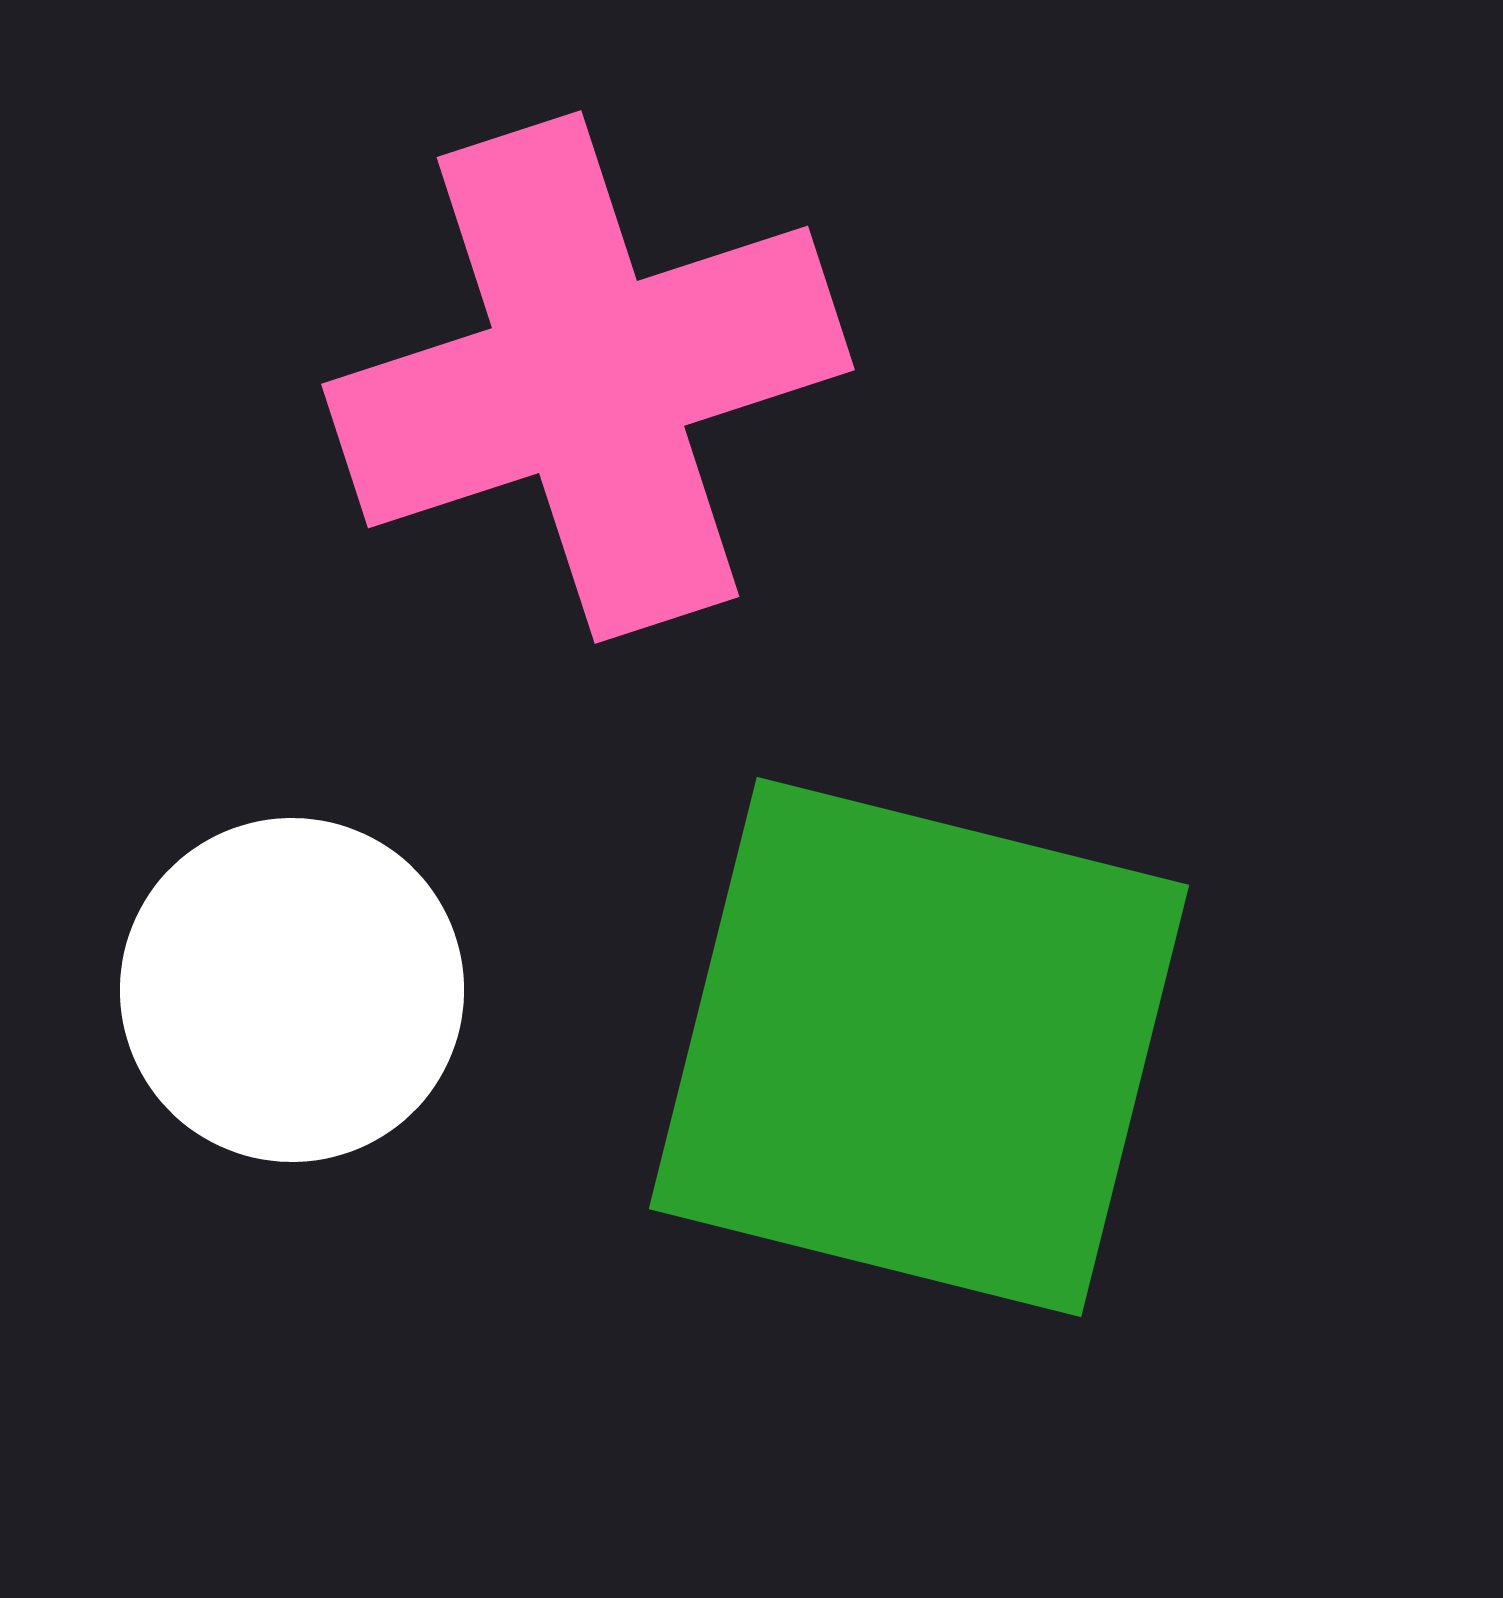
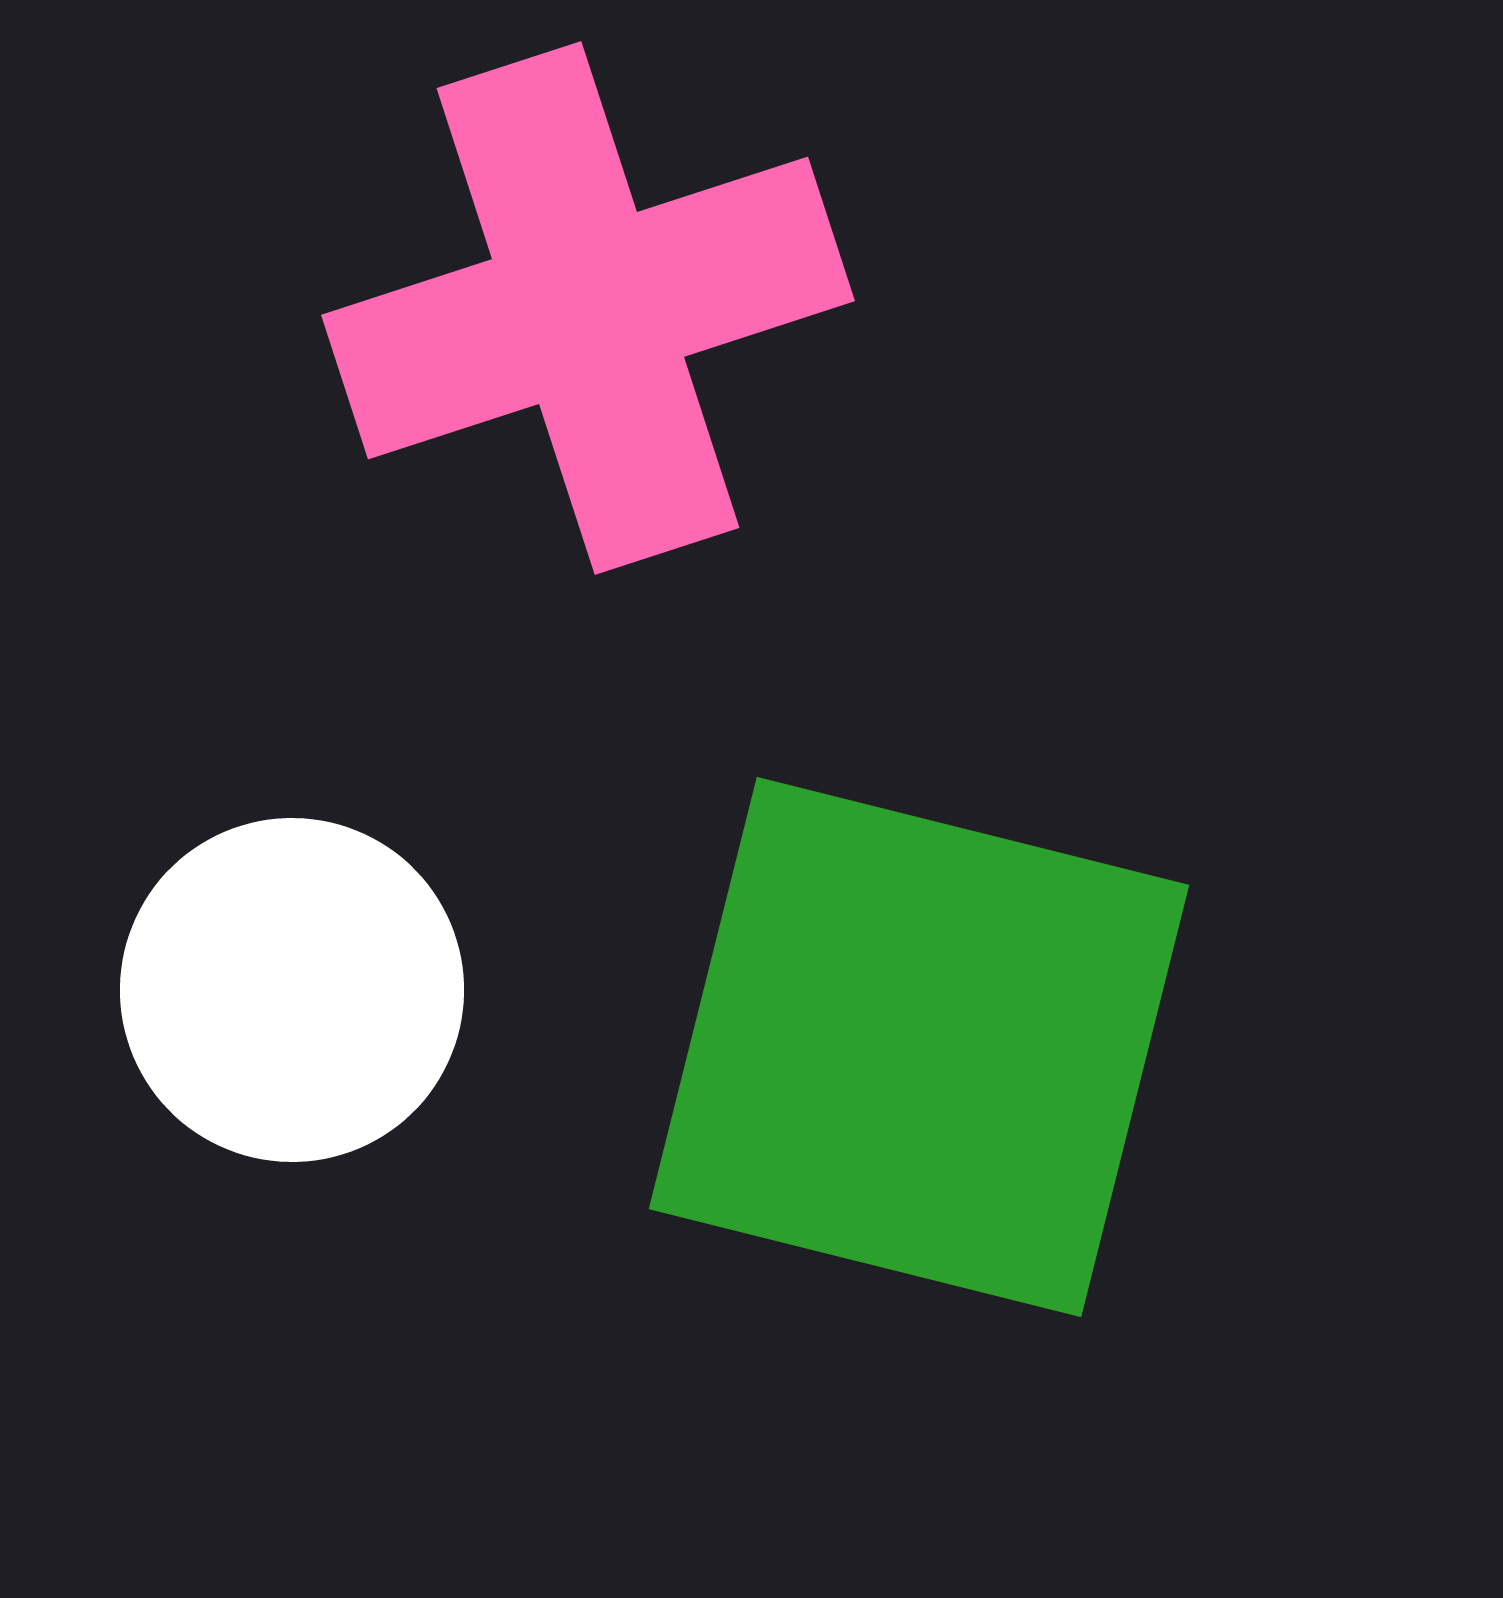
pink cross: moved 69 px up
